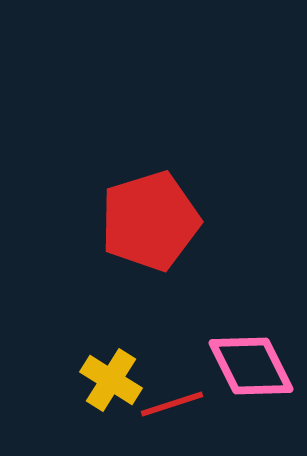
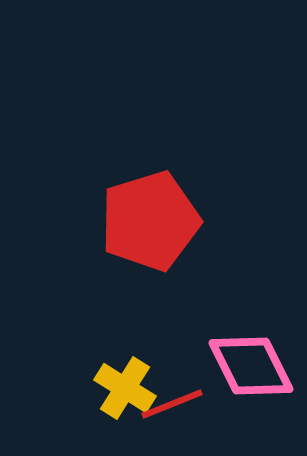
yellow cross: moved 14 px right, 8 px down
red line: rotated 4 degrees counterclockwise
